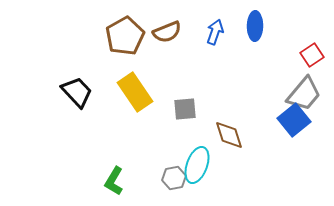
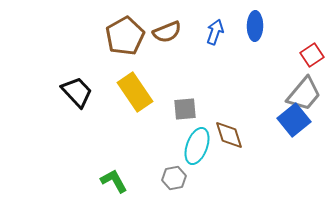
cyan ellipse: moved 19 px up
green L-shape: rotated 120 degrees clockwise
